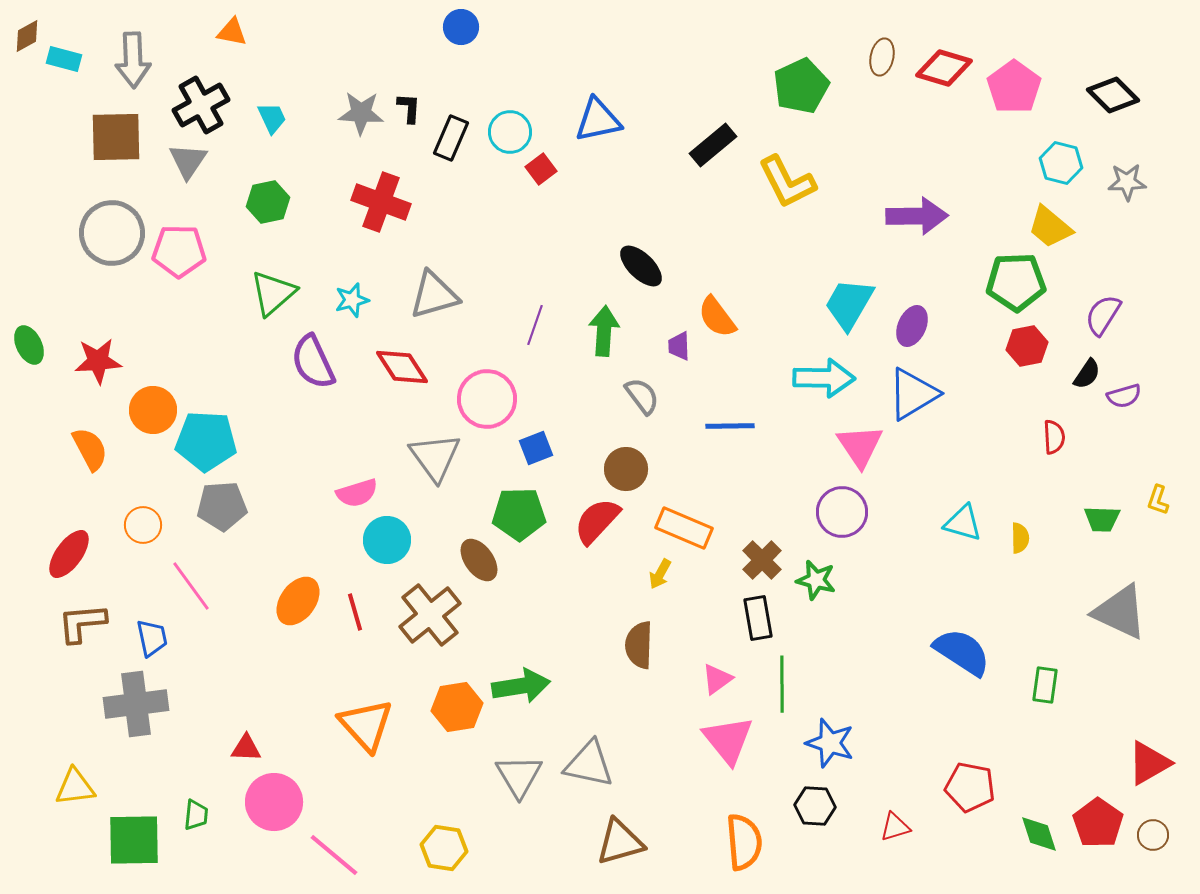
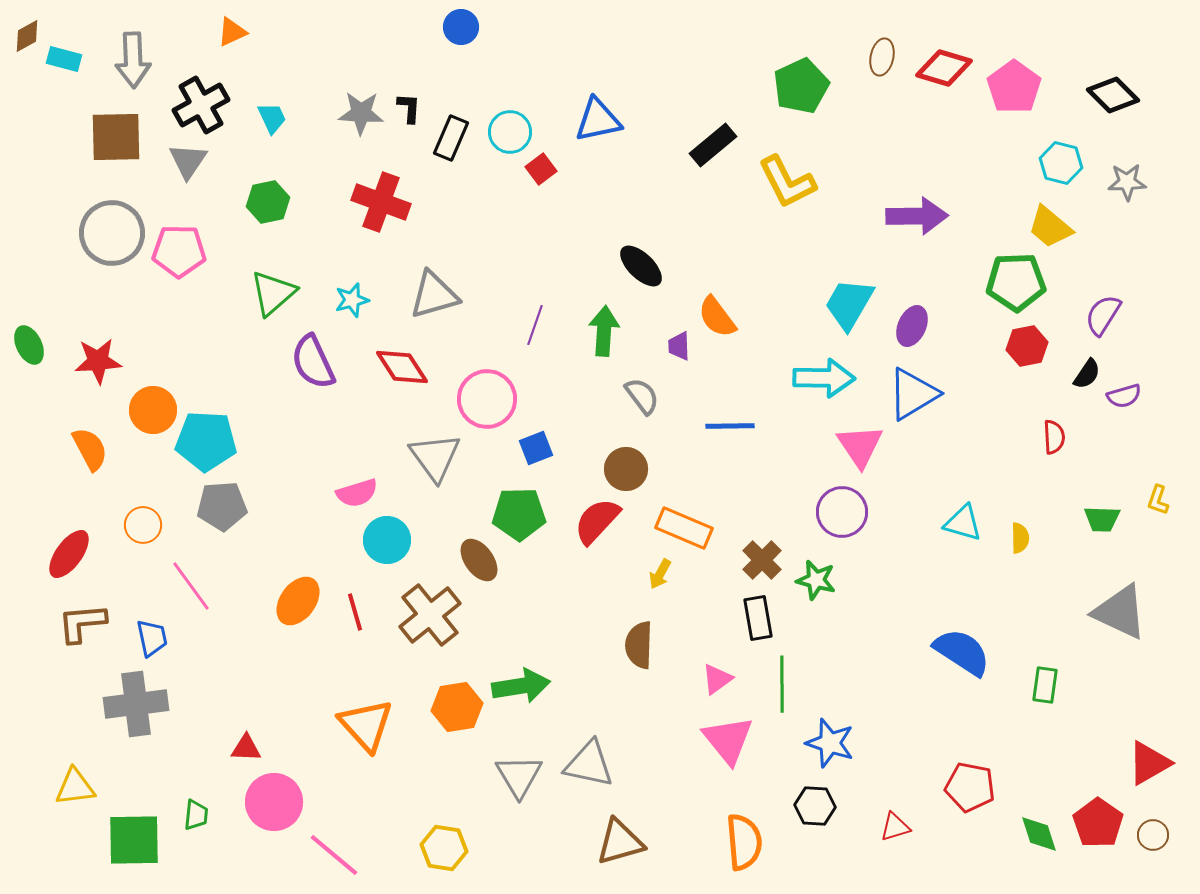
orange triangle at (232, 32): rotated 36 degrees counterclockwise
